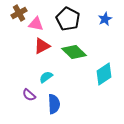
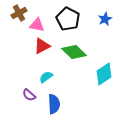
pink triangle: moved 1 px right, 1 px down
